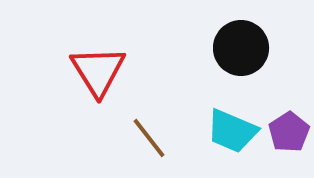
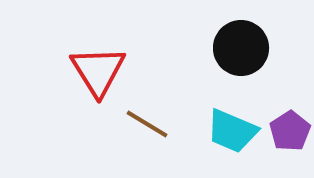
purple pentagon: moved 1 px right, 1 px up
brown line: moved 2 px left, 14 px up; rotated 21 degrees counterclockwise
